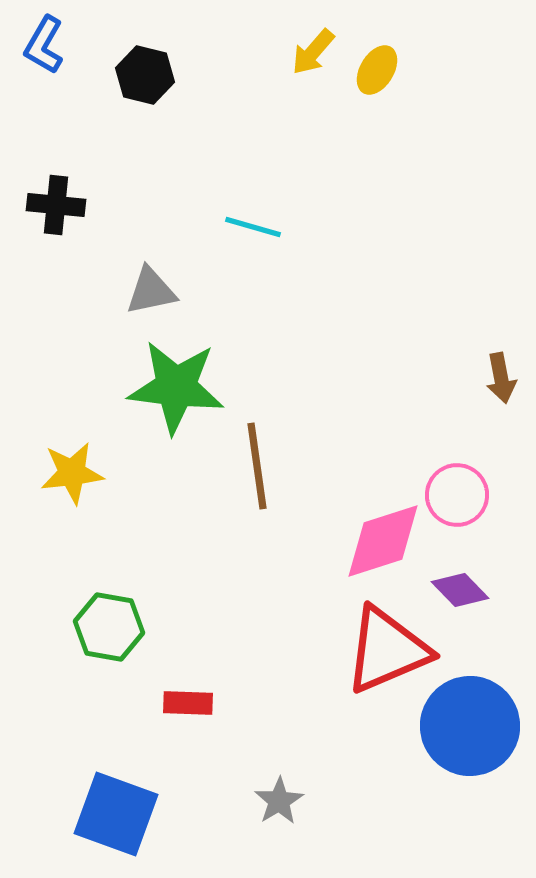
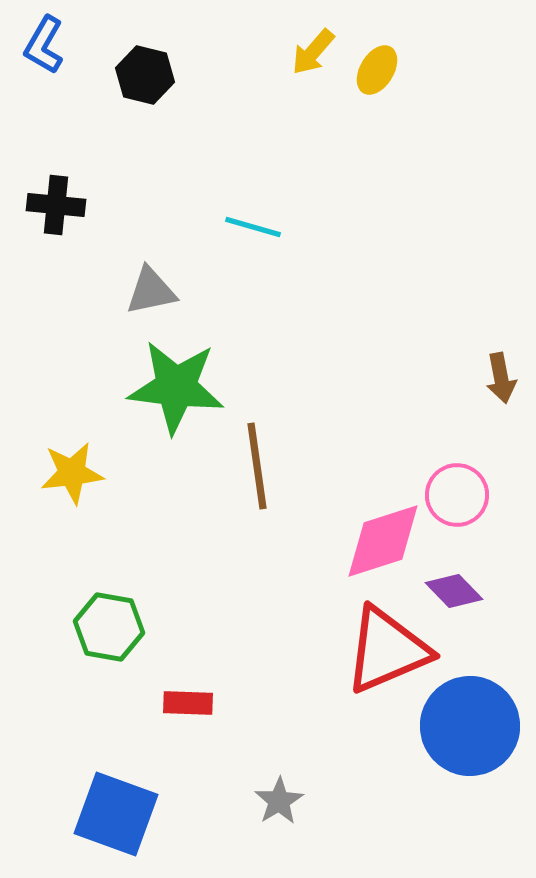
purple diamond: moved 6 px left, 1 px down
